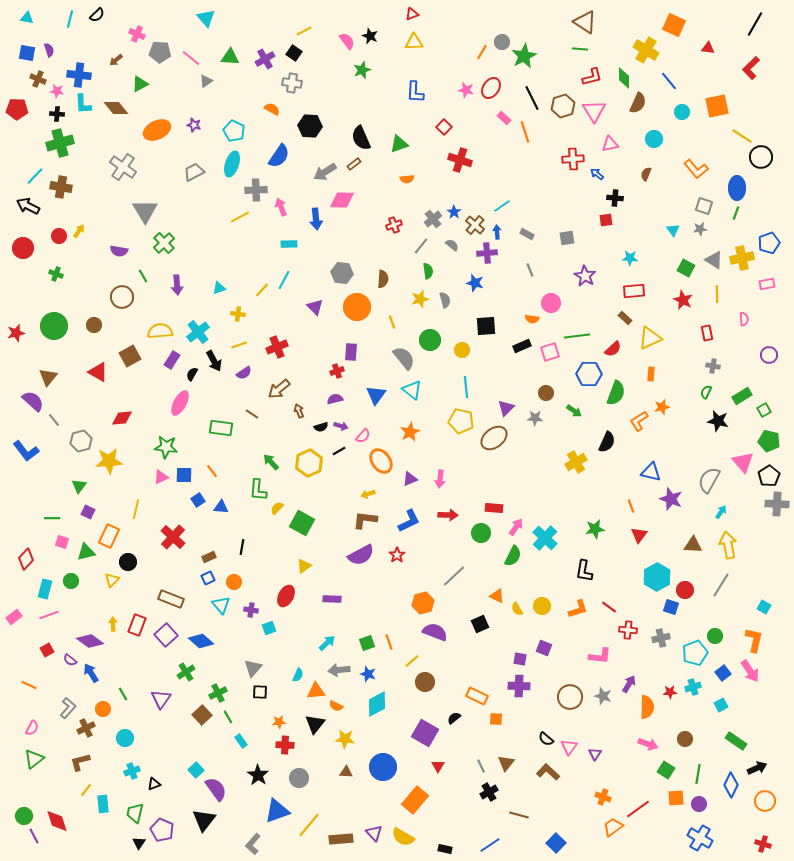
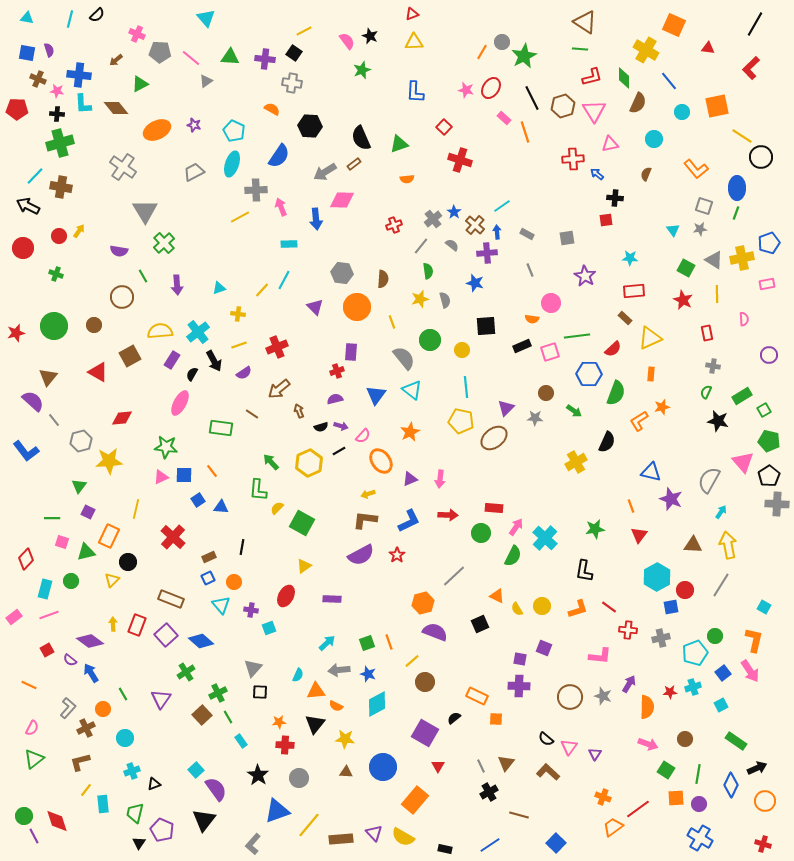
purple cross at (265, 59): rotated 36 degrees clockwise
blue square at (671, 607): rotated 28 degrees counterclockwise
